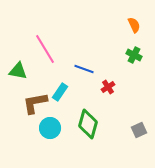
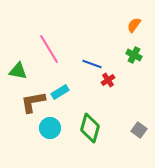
orange semicircle: rotated 119 degrees counterclockwise
pink line: moved 4 px right
blue line: moved 8 px right, 5 px up
red cross: moved 7 px up
cyan rectangle: rotated 24 degrees clockwise
brown L-shape: moved 2 px left, 1 px up
green diamond: moved 2 px right, 4 px down
gray square: rotated 28 degrees counterclockwise
